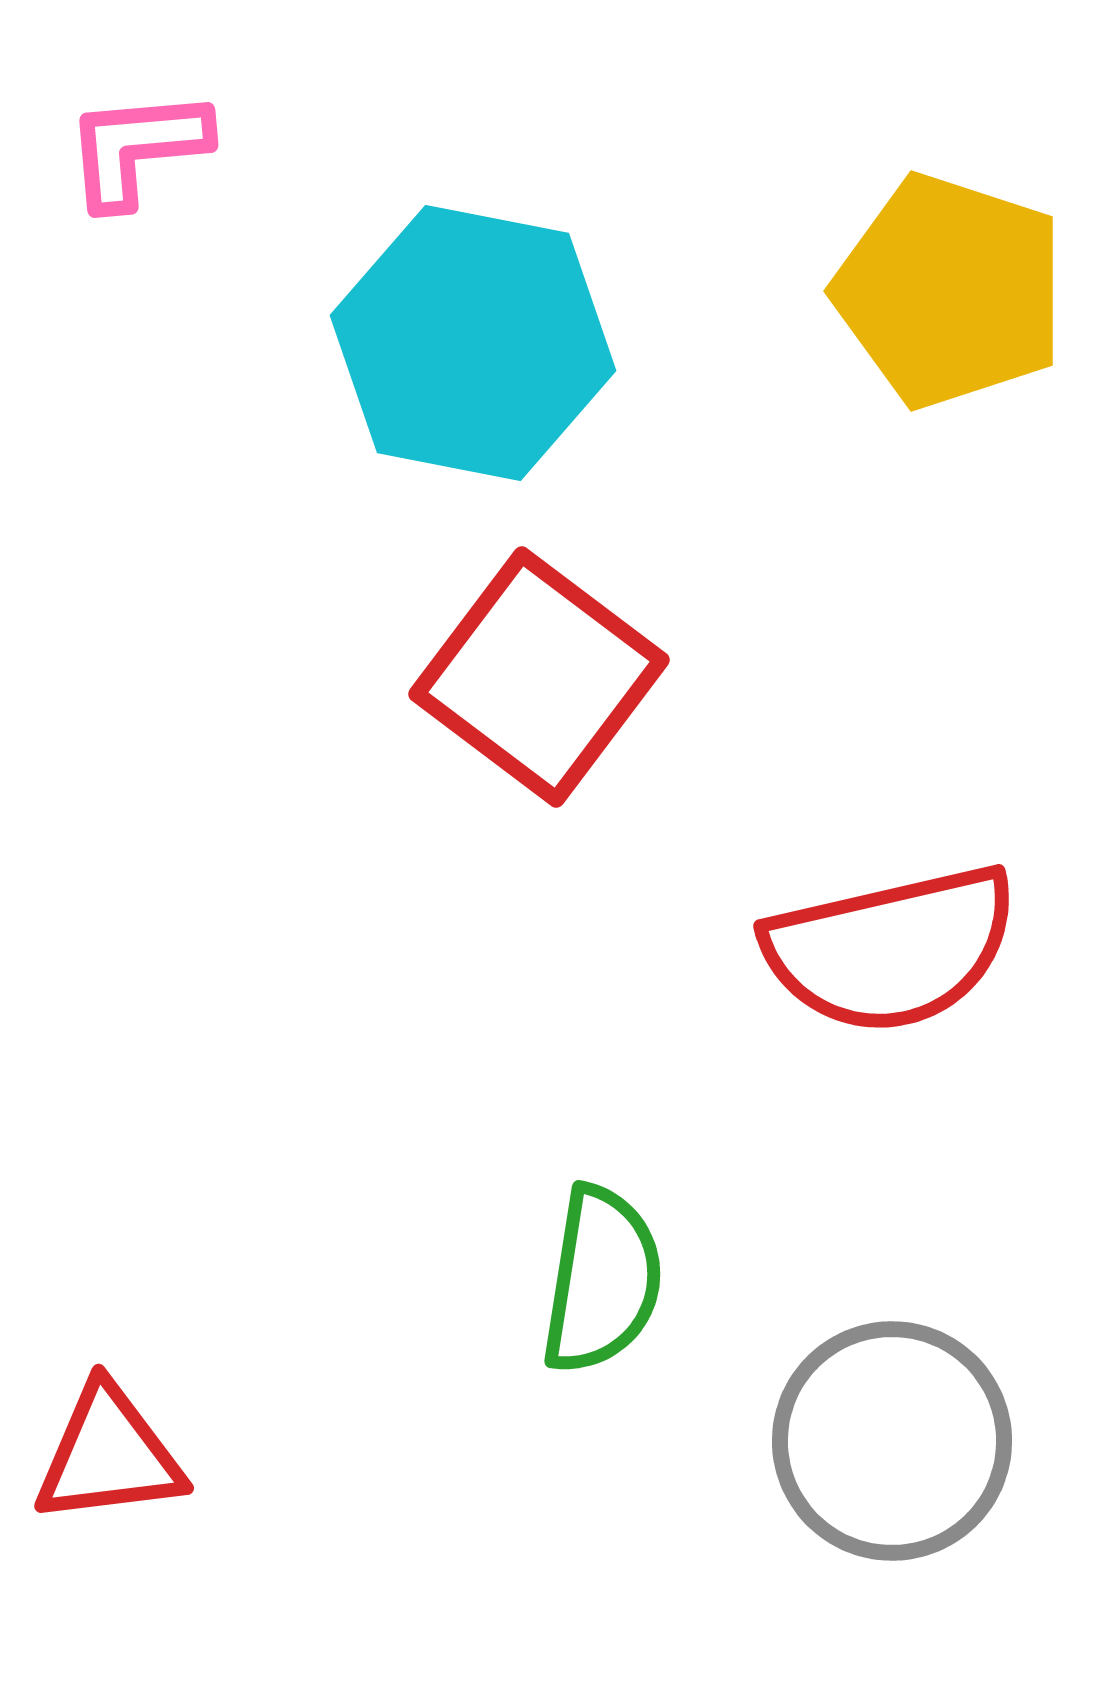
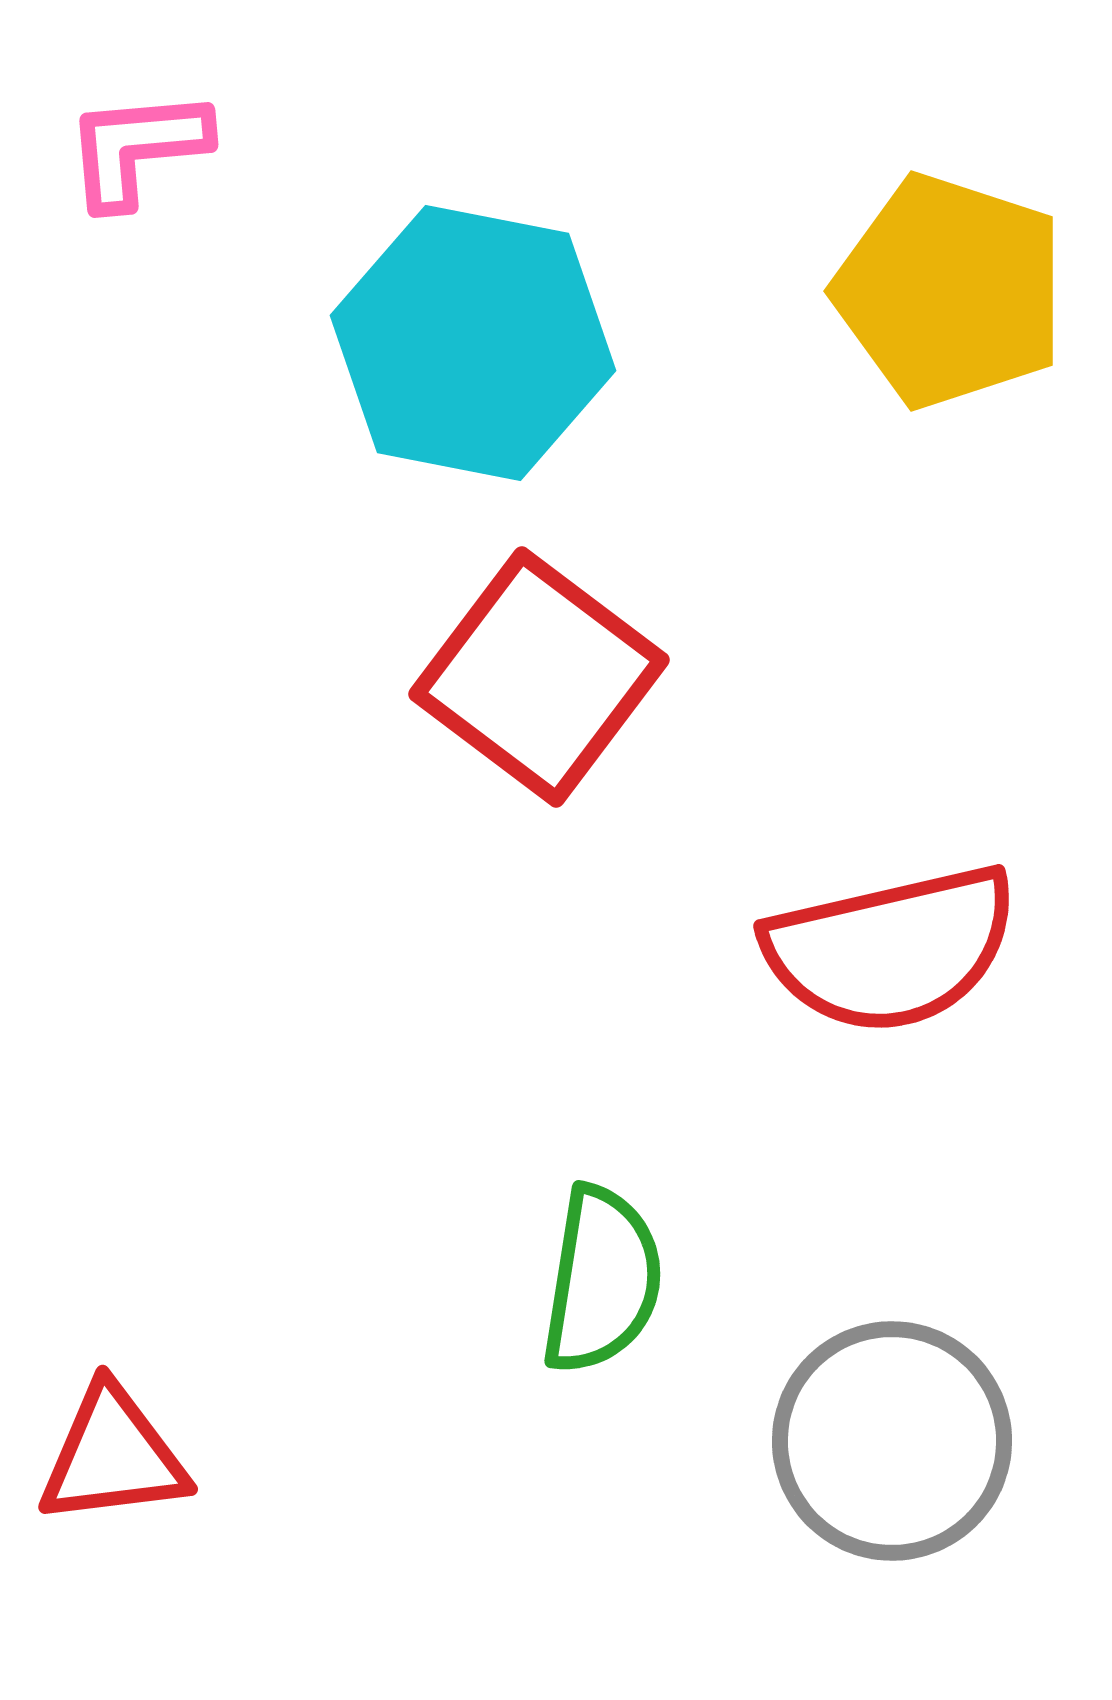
red triangle: moved 4 px right, 1 px down
